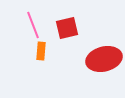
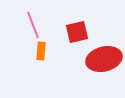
red square: moved 10 px right, 4 px down
